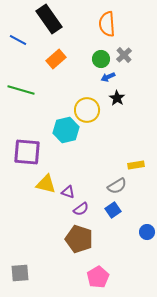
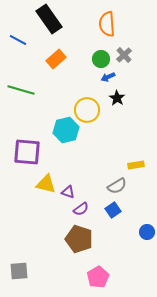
gray square: moved 1 px left, 2 px up
